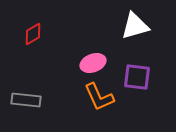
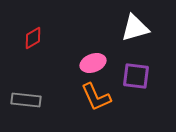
white triangle: moved 2 px down
red diamond: moved 4 px down
purple square: moved 1 px left, 1 px up
orange L-shape: moved 3 px left
